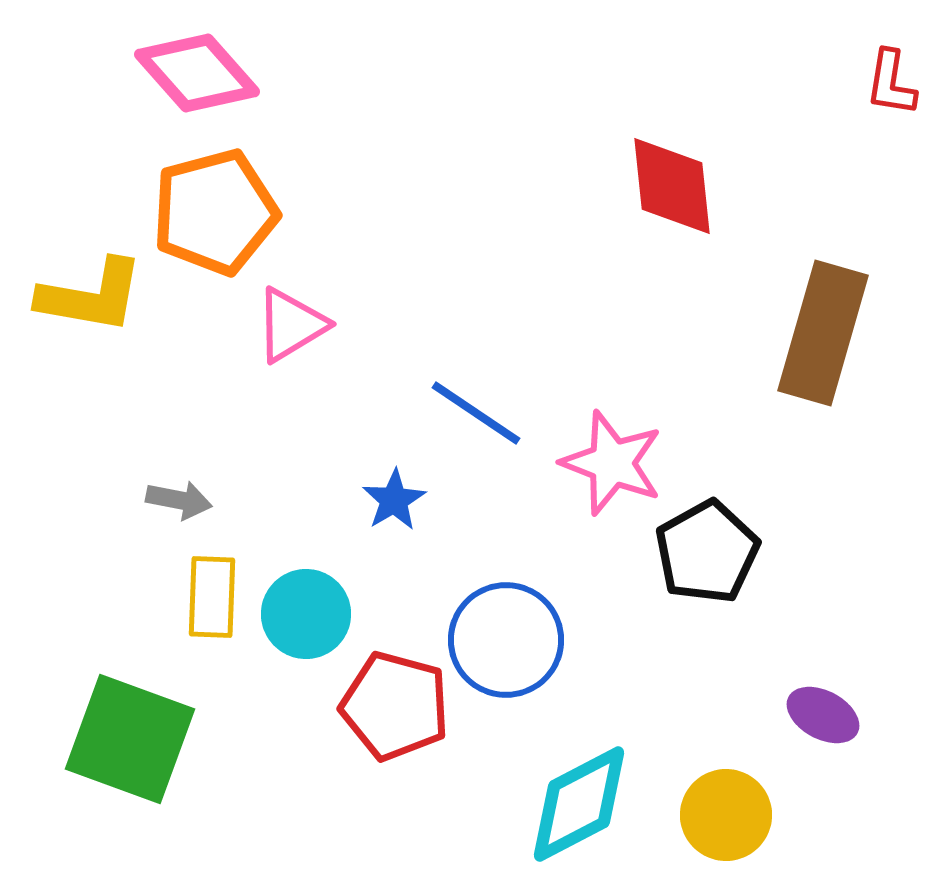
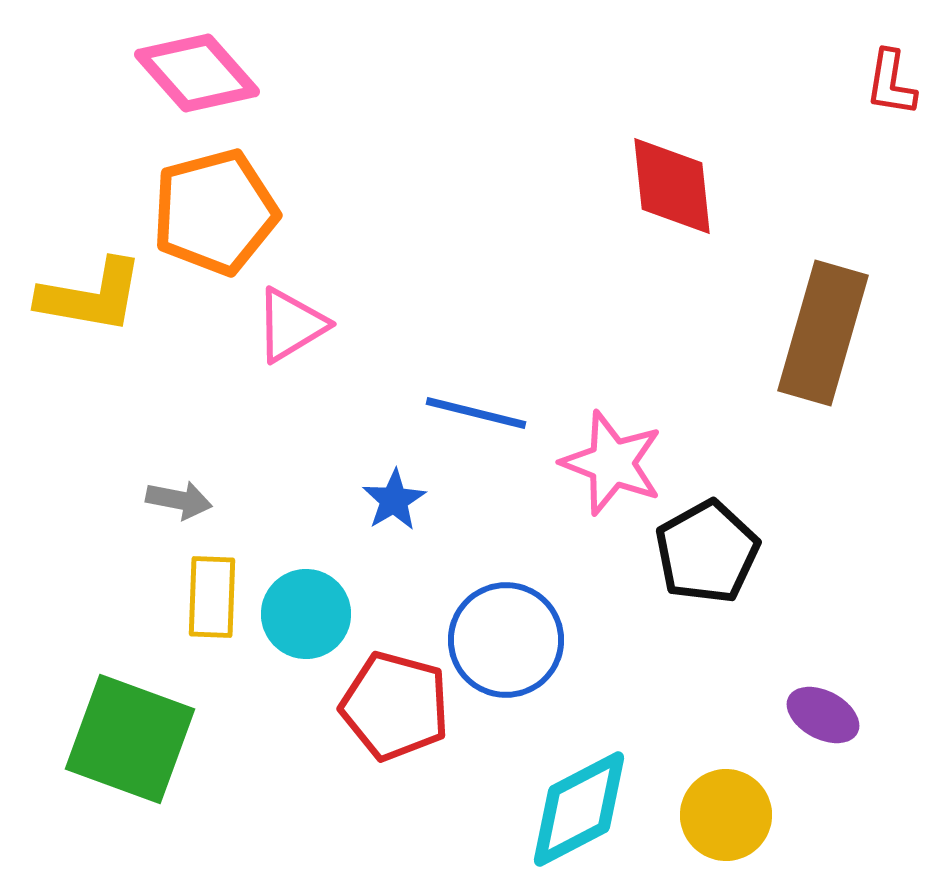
blue line: rotated 20 degrees counterclockwise
cyan diamond: moved 5 px down
